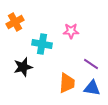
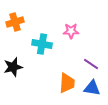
orange cross: rotated 12 degrees clockwise
black star: moved 10 px left
